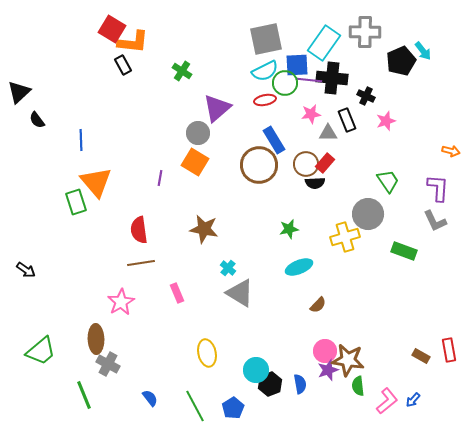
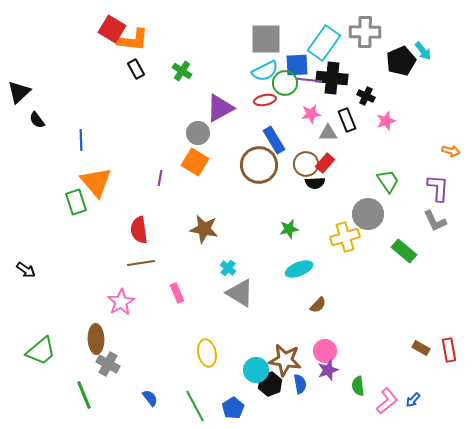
gray square at (266, 39): rotated 12 degrees clockwise
orange L-shape at (133, 42): moved 2 px up
black rectangle at (123, 65): moved 13 px right, 4 px down
purple triangle at (217, 108): moved 3 px right; rotated 12 degrees clockwise
green rectangle at (404, 251): rotated 20 degrees clockwise
cyan ellipse at (299, 267): moved 2 px down
brown rectangle at (421, 356): moved 8 px up
brown star at (348, 360): moved 63 px left
